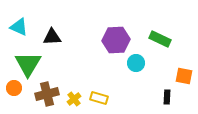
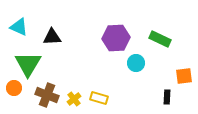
purple hexagon: moved 2 px up
orange square: rotated 18 degrees counterclockwise
brown cross: moved 1 px down; rotated 35 degrees clockwise
